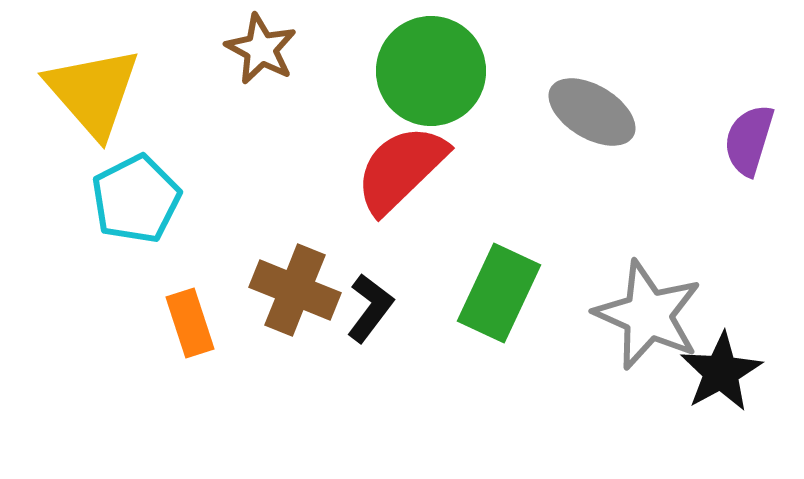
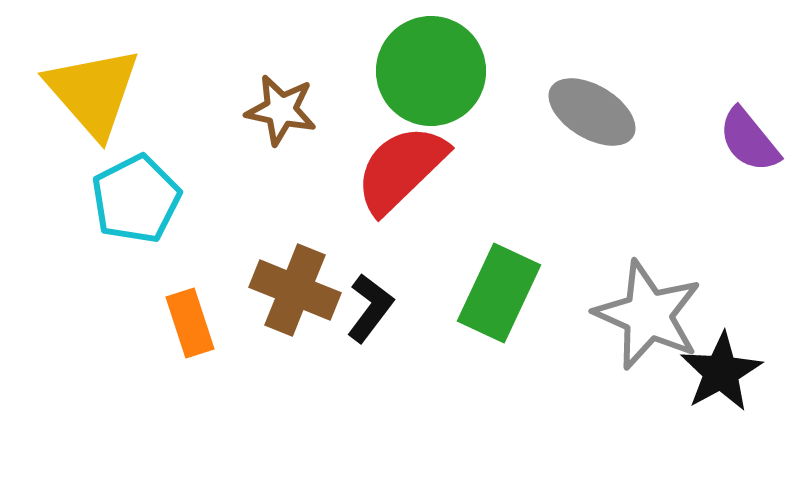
brown star: moved 20 px right, 61 px down; rotated 16 degrees counterclockwise
purple semicircle: rotated 56 degrees counterclockwise
